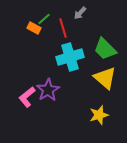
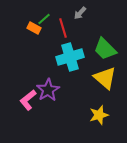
pink L-shape: moved 1 px right, 3 px down
